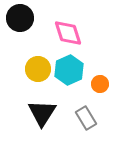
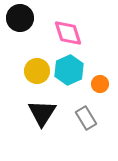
yellow circle: moved 1 px left, 2 px down
